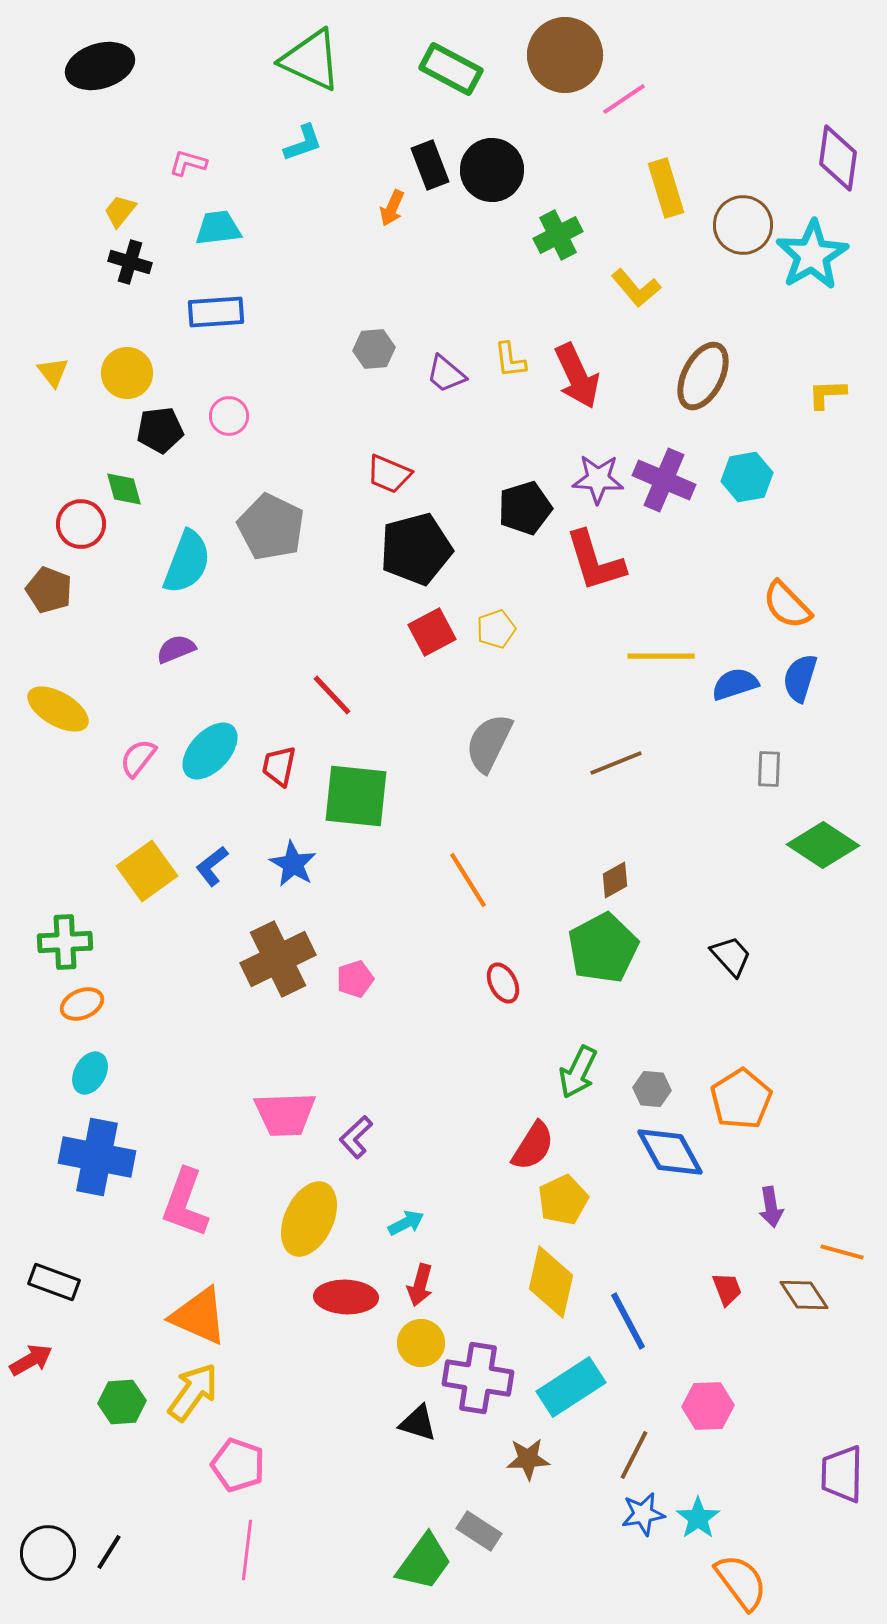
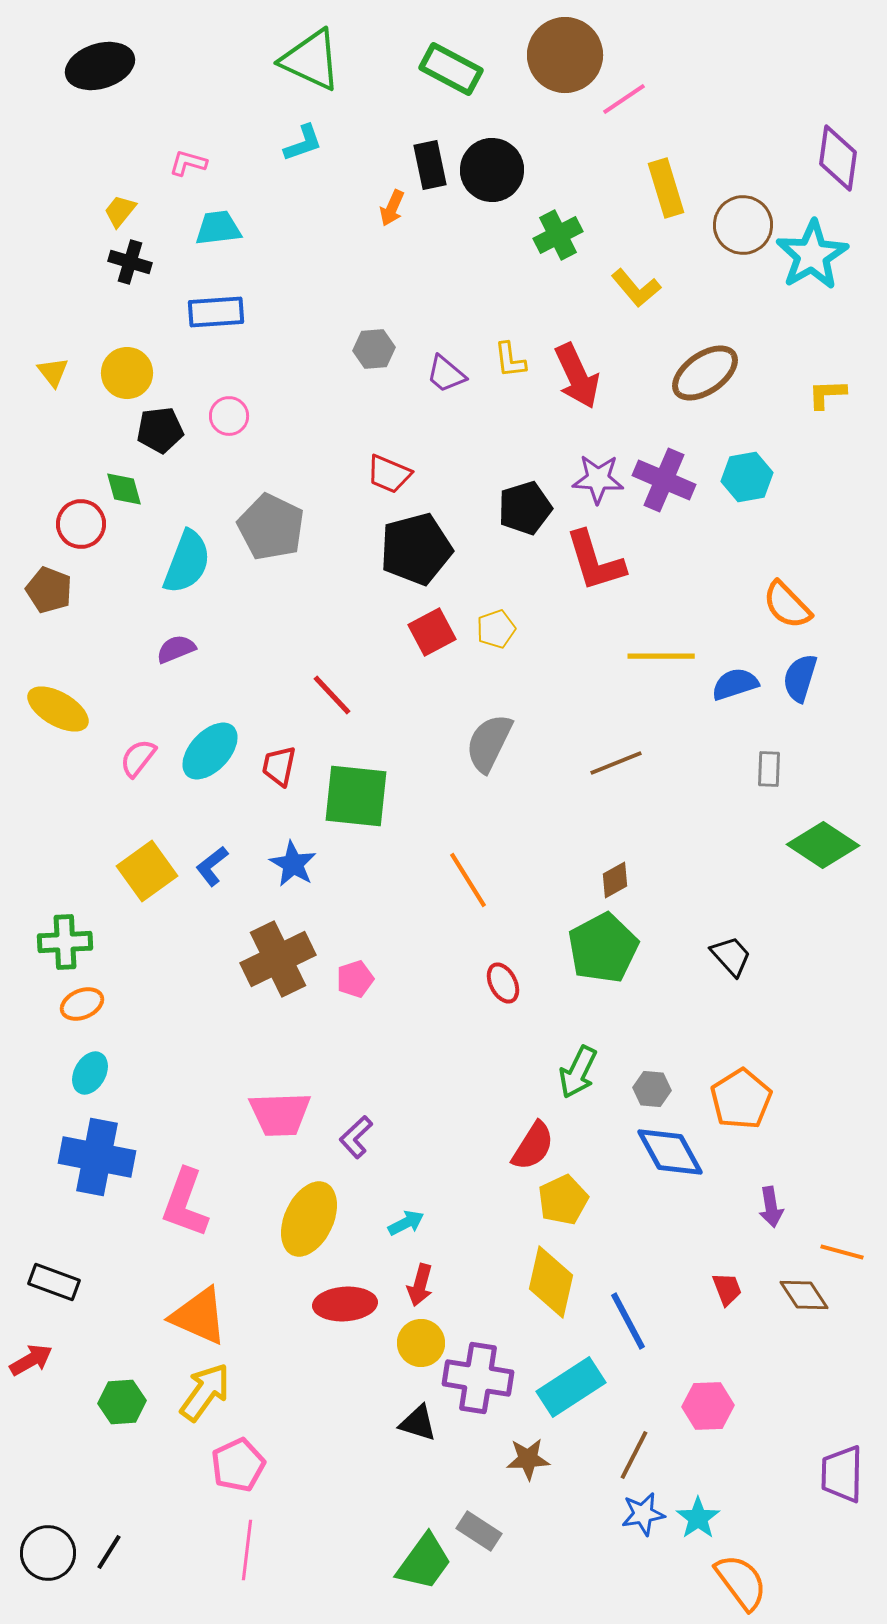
black rectangle at (430, 165): rotated 9 degrees clockwise
brown ellipse at (703, 376): moved 2 px right, 3 px up; rotated 28 degrees clockwise
pink trapezoid at (285, 1114): moved 5 px left
red ellipse at (346, 1297): moved 1 px left, 7 px down; rotated 6 degrees counterclockwise
yellow arrow at (193, 1392): moved 12 px right
pink pentagon at (238, 1465): rotated 28 degrees clockwise
